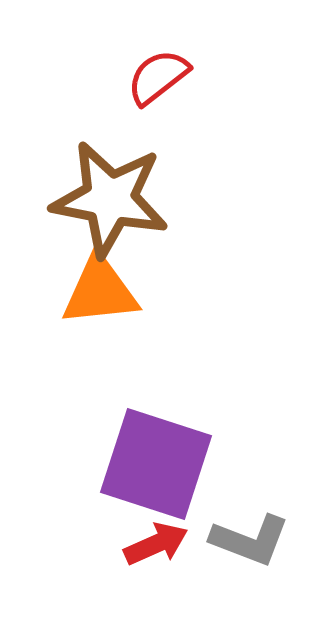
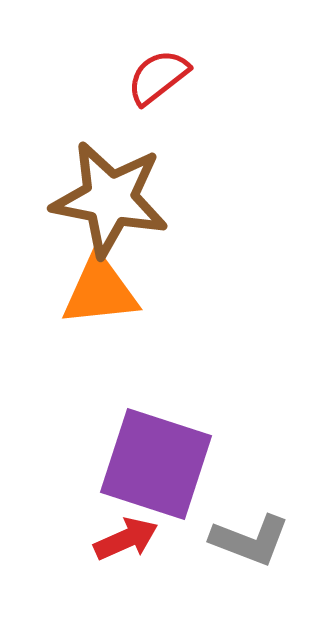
red arrow: moved 30 px left, 5 px up
